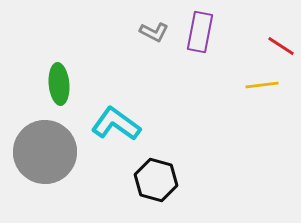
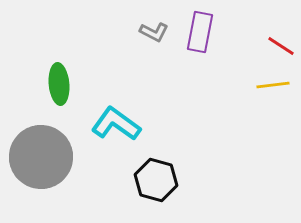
yellow line: moved 11 px right
gray circle: moved 4 px left, 5 px down
